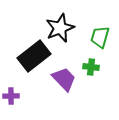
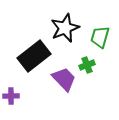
black star: moved 5 px right
green cross: moved 4 px left, 2 px up; rotated 28 degrees counterclockwise
